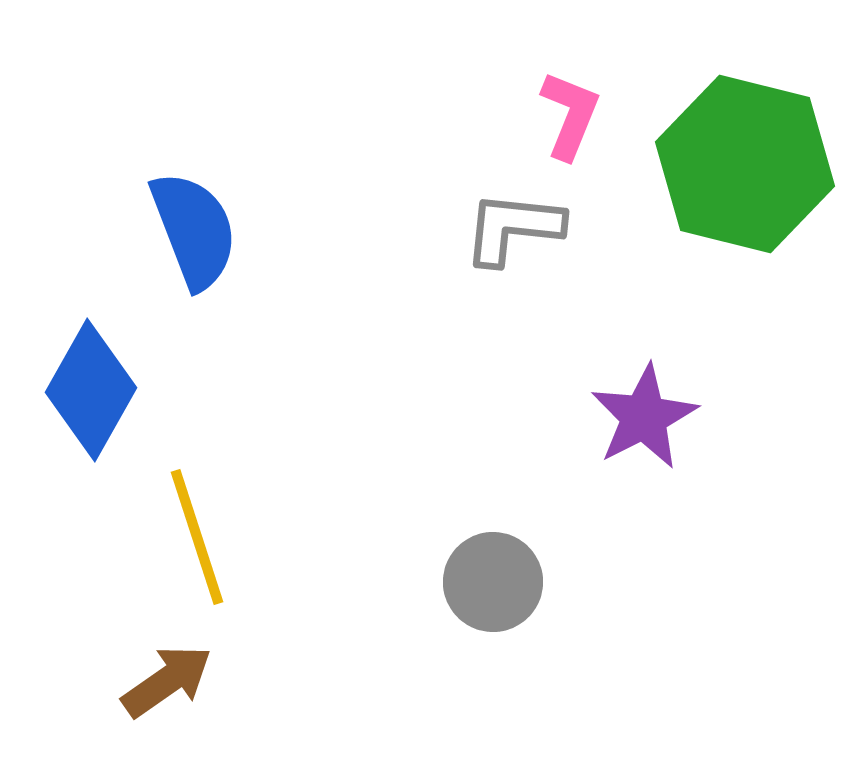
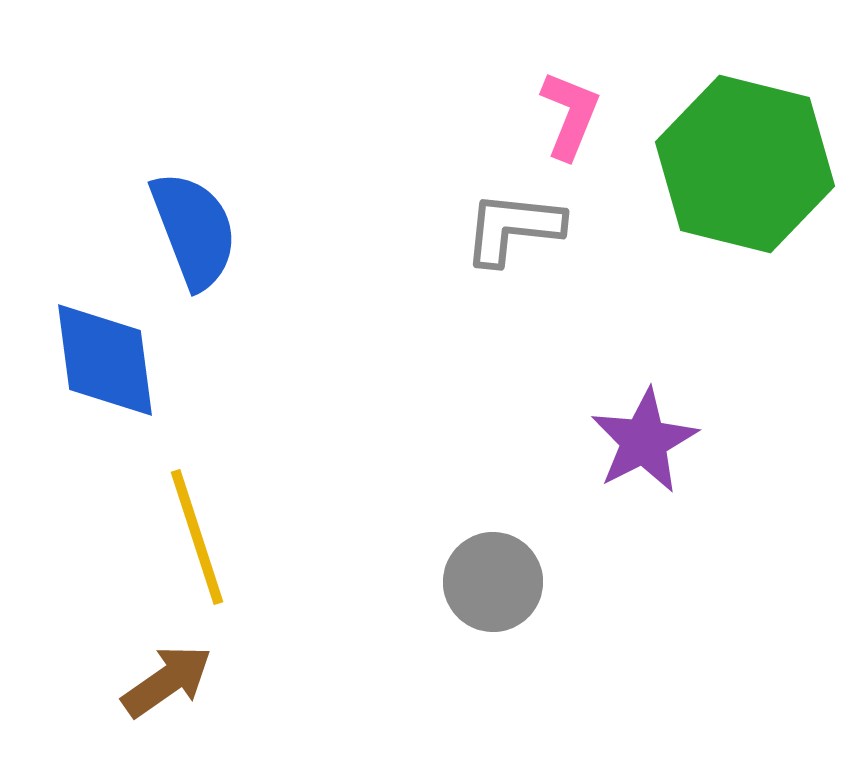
blue diamond: moved 14 px right, 30 px up; rotated 37 degrees counterclockwise
purple star: moved 24 px down
